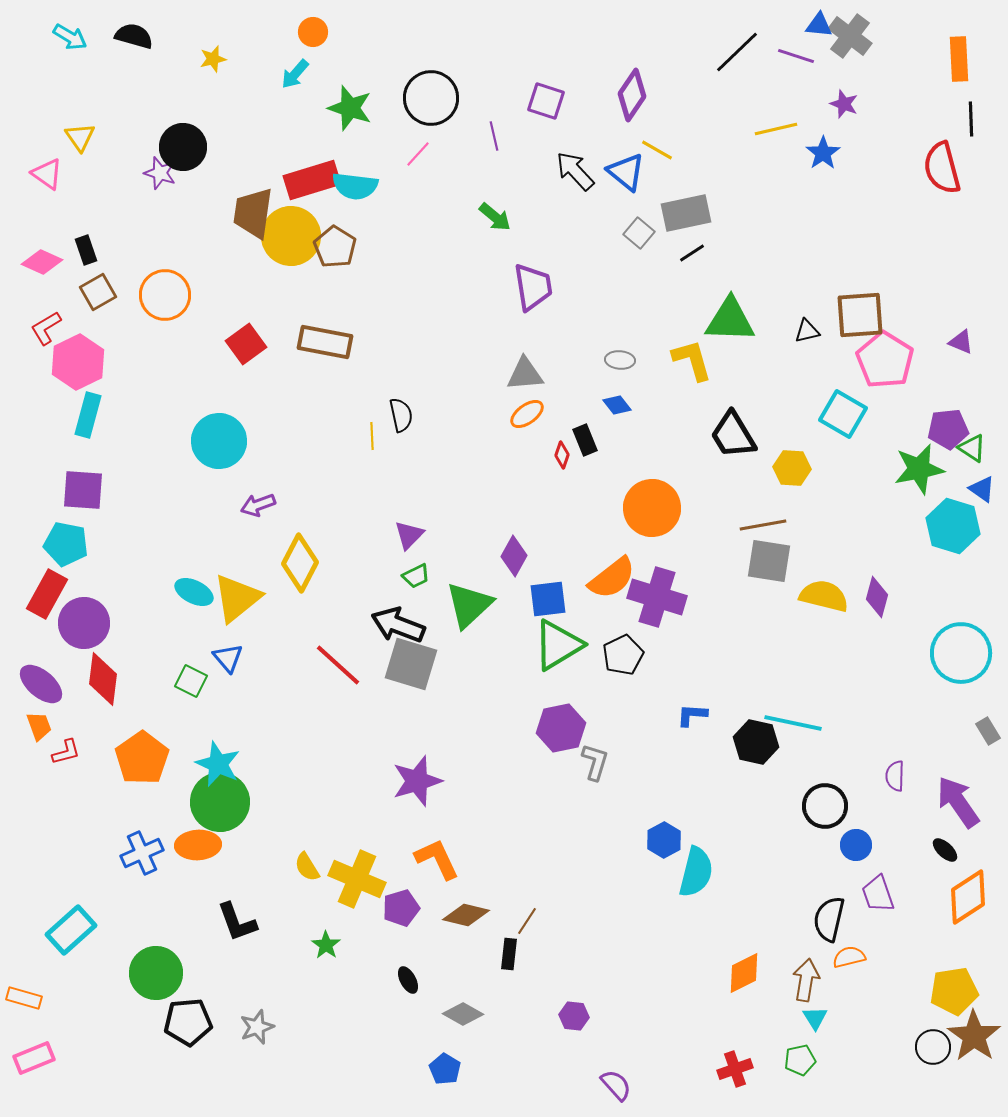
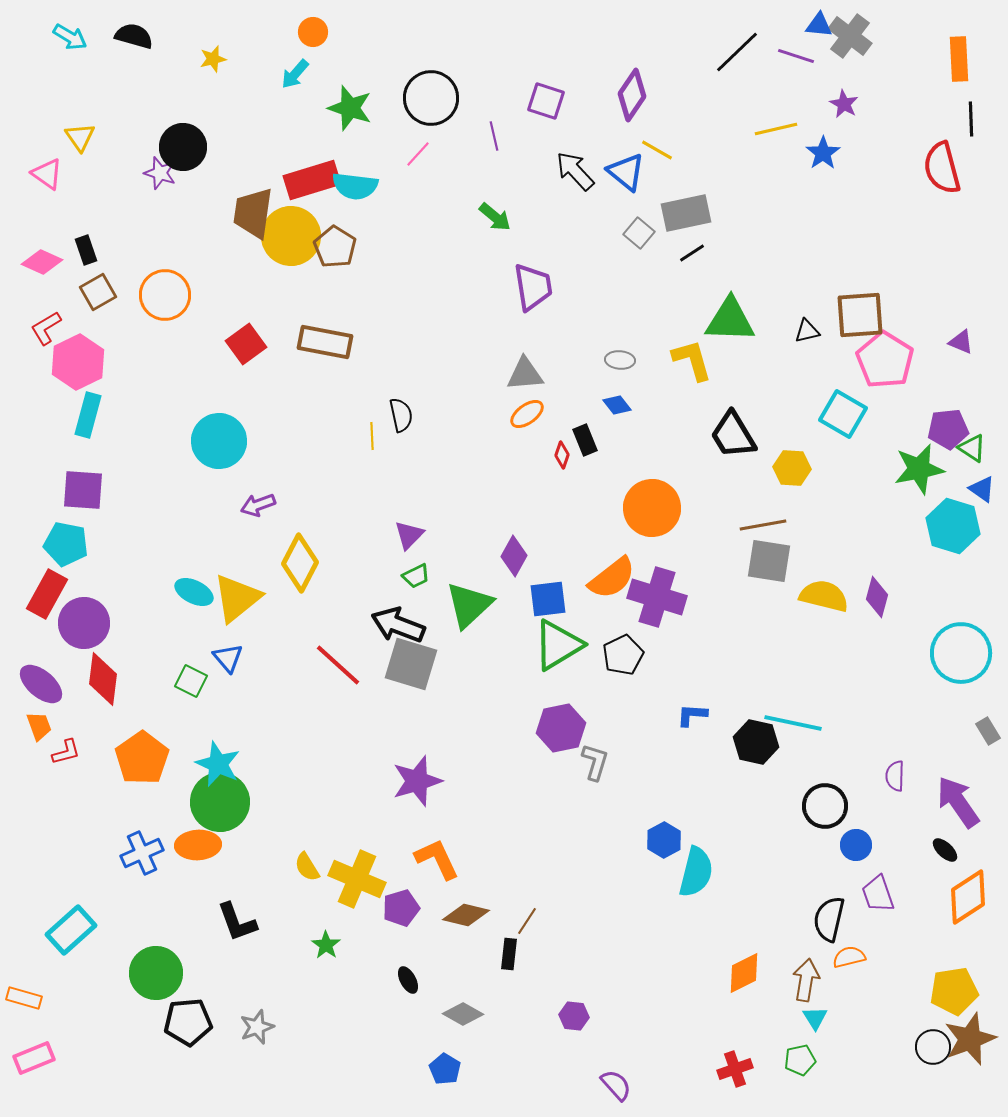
purple star at (844, 104): rotated 8 degrees clockwise
brown star at (974, 1036): moved 4 px left, 3 px down; rotated 16 degrees clockwise
